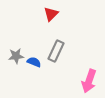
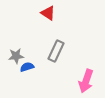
red triangle: moved 3 px left, 1 px up; rotated 42 degrees counterclockwise
blue semicircle: moved 7 px left, 5 px down; rotated 40 degrees counterclockwise
pink arrow: moved 3 px left
